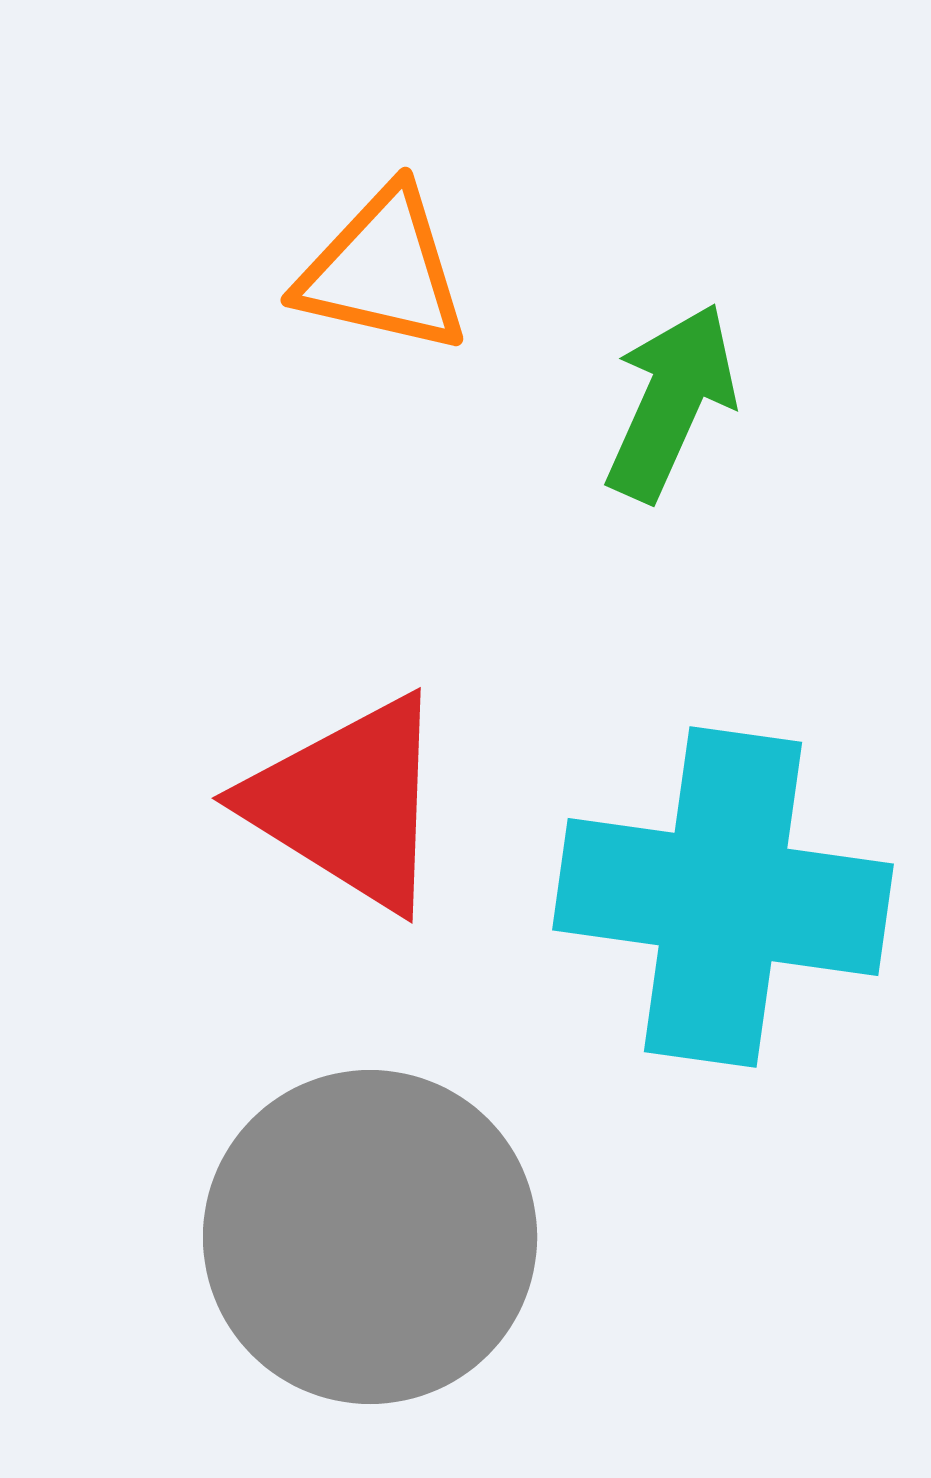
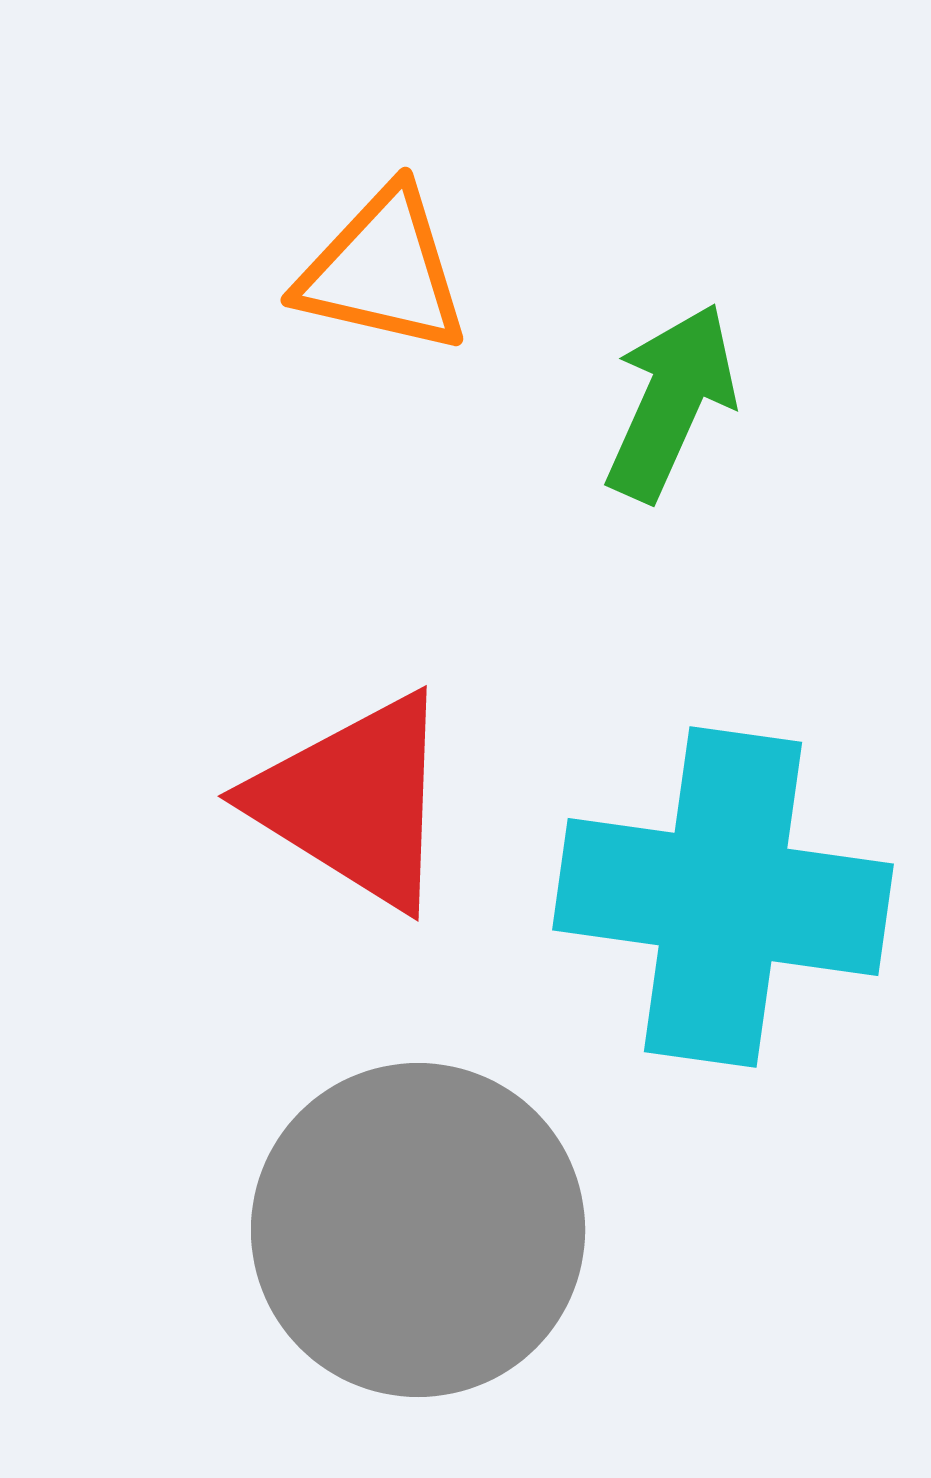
red triangle: moved 6 px right, 2 px up
gray circle: moved 48 px right, 7 px up
